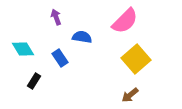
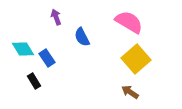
pink semicircle: moved 4 px right, 1 px down; rotated 104 degrees counterclockwise
blue semicircle: rotated 126 degrees counterclockwise
blue rectangle: moved 13 px left
black rectangle: rotated 63 degrees counterclockwise
brown arrow: moved 3 px up; rotated 72 degrees clockwise
